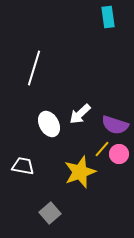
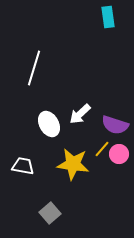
yellow star: moved 7 px left, 8 px up; rotated 28 degrees clockwise
